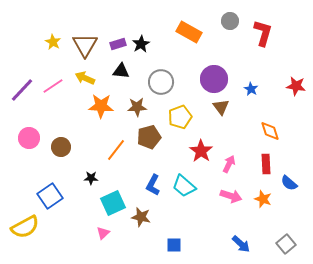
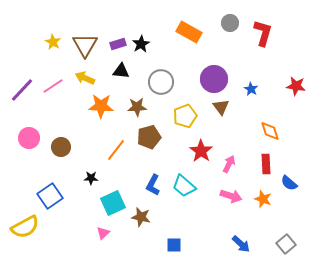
gray circle at (230, 21): moved 2 px down
yellow pentagon at (180, 117): moved 5 px right, 1 px up
